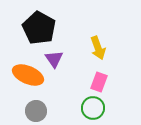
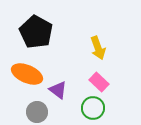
black pentagon: moved 3 px left, 4 px down
purple triangle: moved 4 px right, 31 px down; rotated 18 degrees counterclockwise
orange ellipse: moved 1 px left, 1 px up
pink rectangle: rotated 66 degrees counterclockwise
gray circle: moved 1 px right, 1 px down
